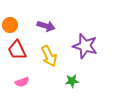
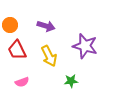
green star: moved 1 px left
